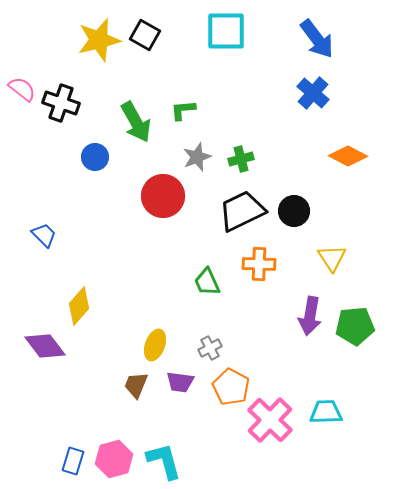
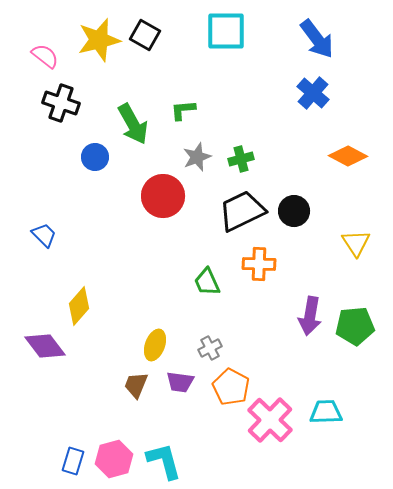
pink semicircle: moved 23 px right, 33 px up
green arrow: moved 3 px left, 2 px down
yellow triangle: moved 24 px right, 15 px up
